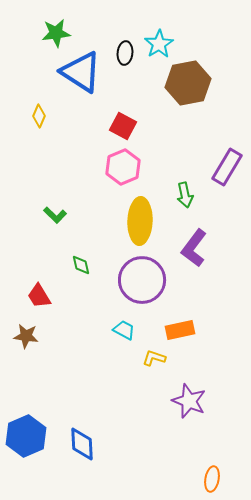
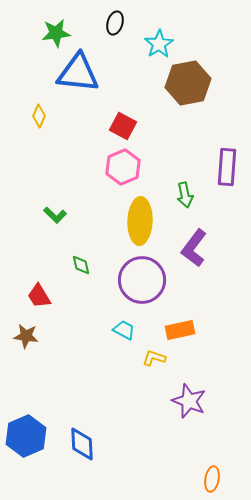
black ellipse: moved 10 px left, 30 px up; rotated 10 degrees clockwise
blue triangle: moved 3 px left, 1 px down; rotated 27 degrees counterclockwise
purple rectangle: rotated 27 degrees counterclockwise
